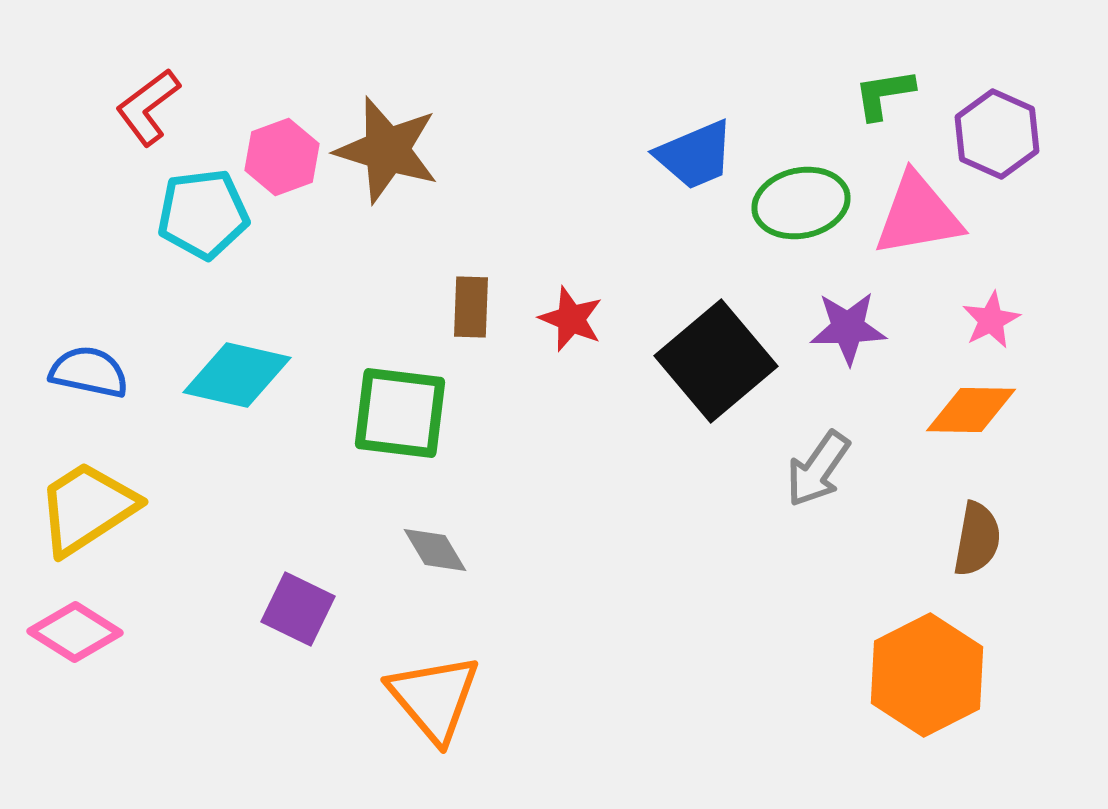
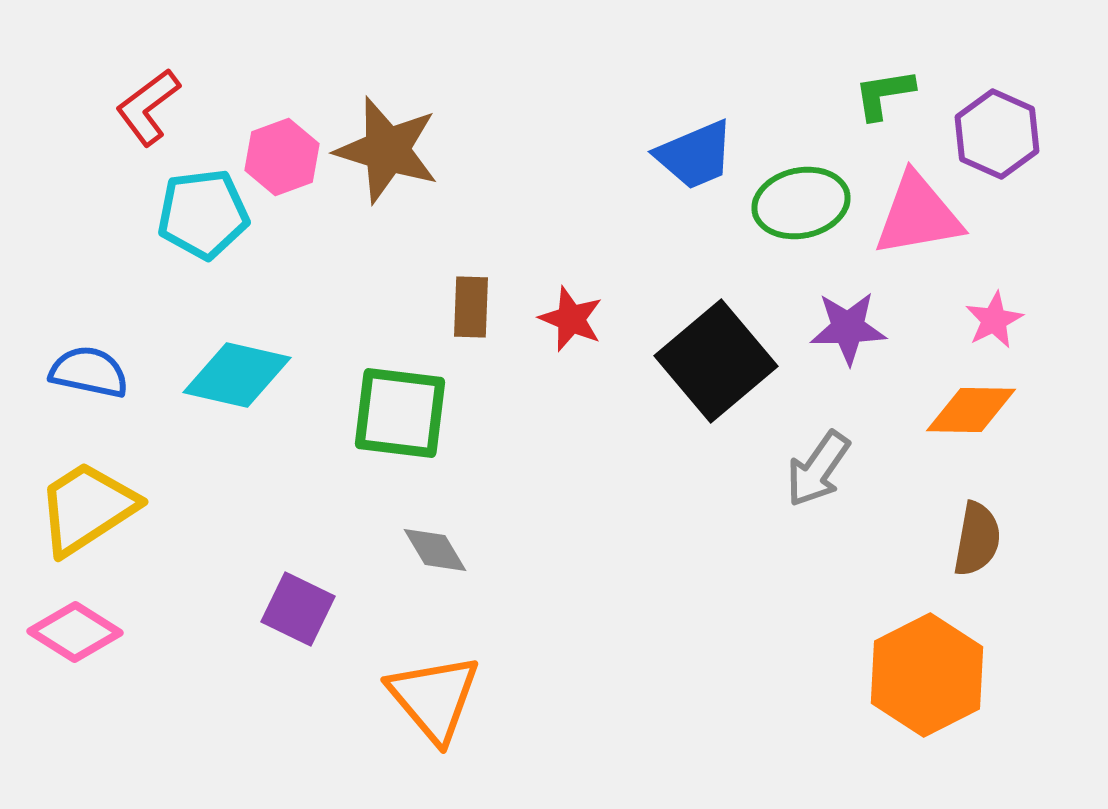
pink star: moved 3 px right
